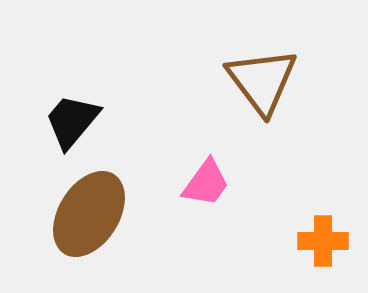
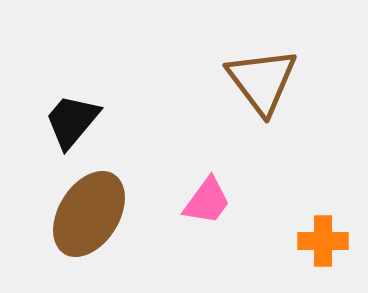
pink trapezoid: moved 1 px right, 18 px down
